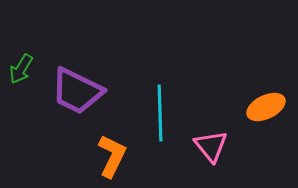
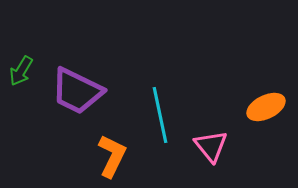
green arrow: moved 2 px down
cyan line: moved 2 px down; rotated 10 degrees counterclockwise
